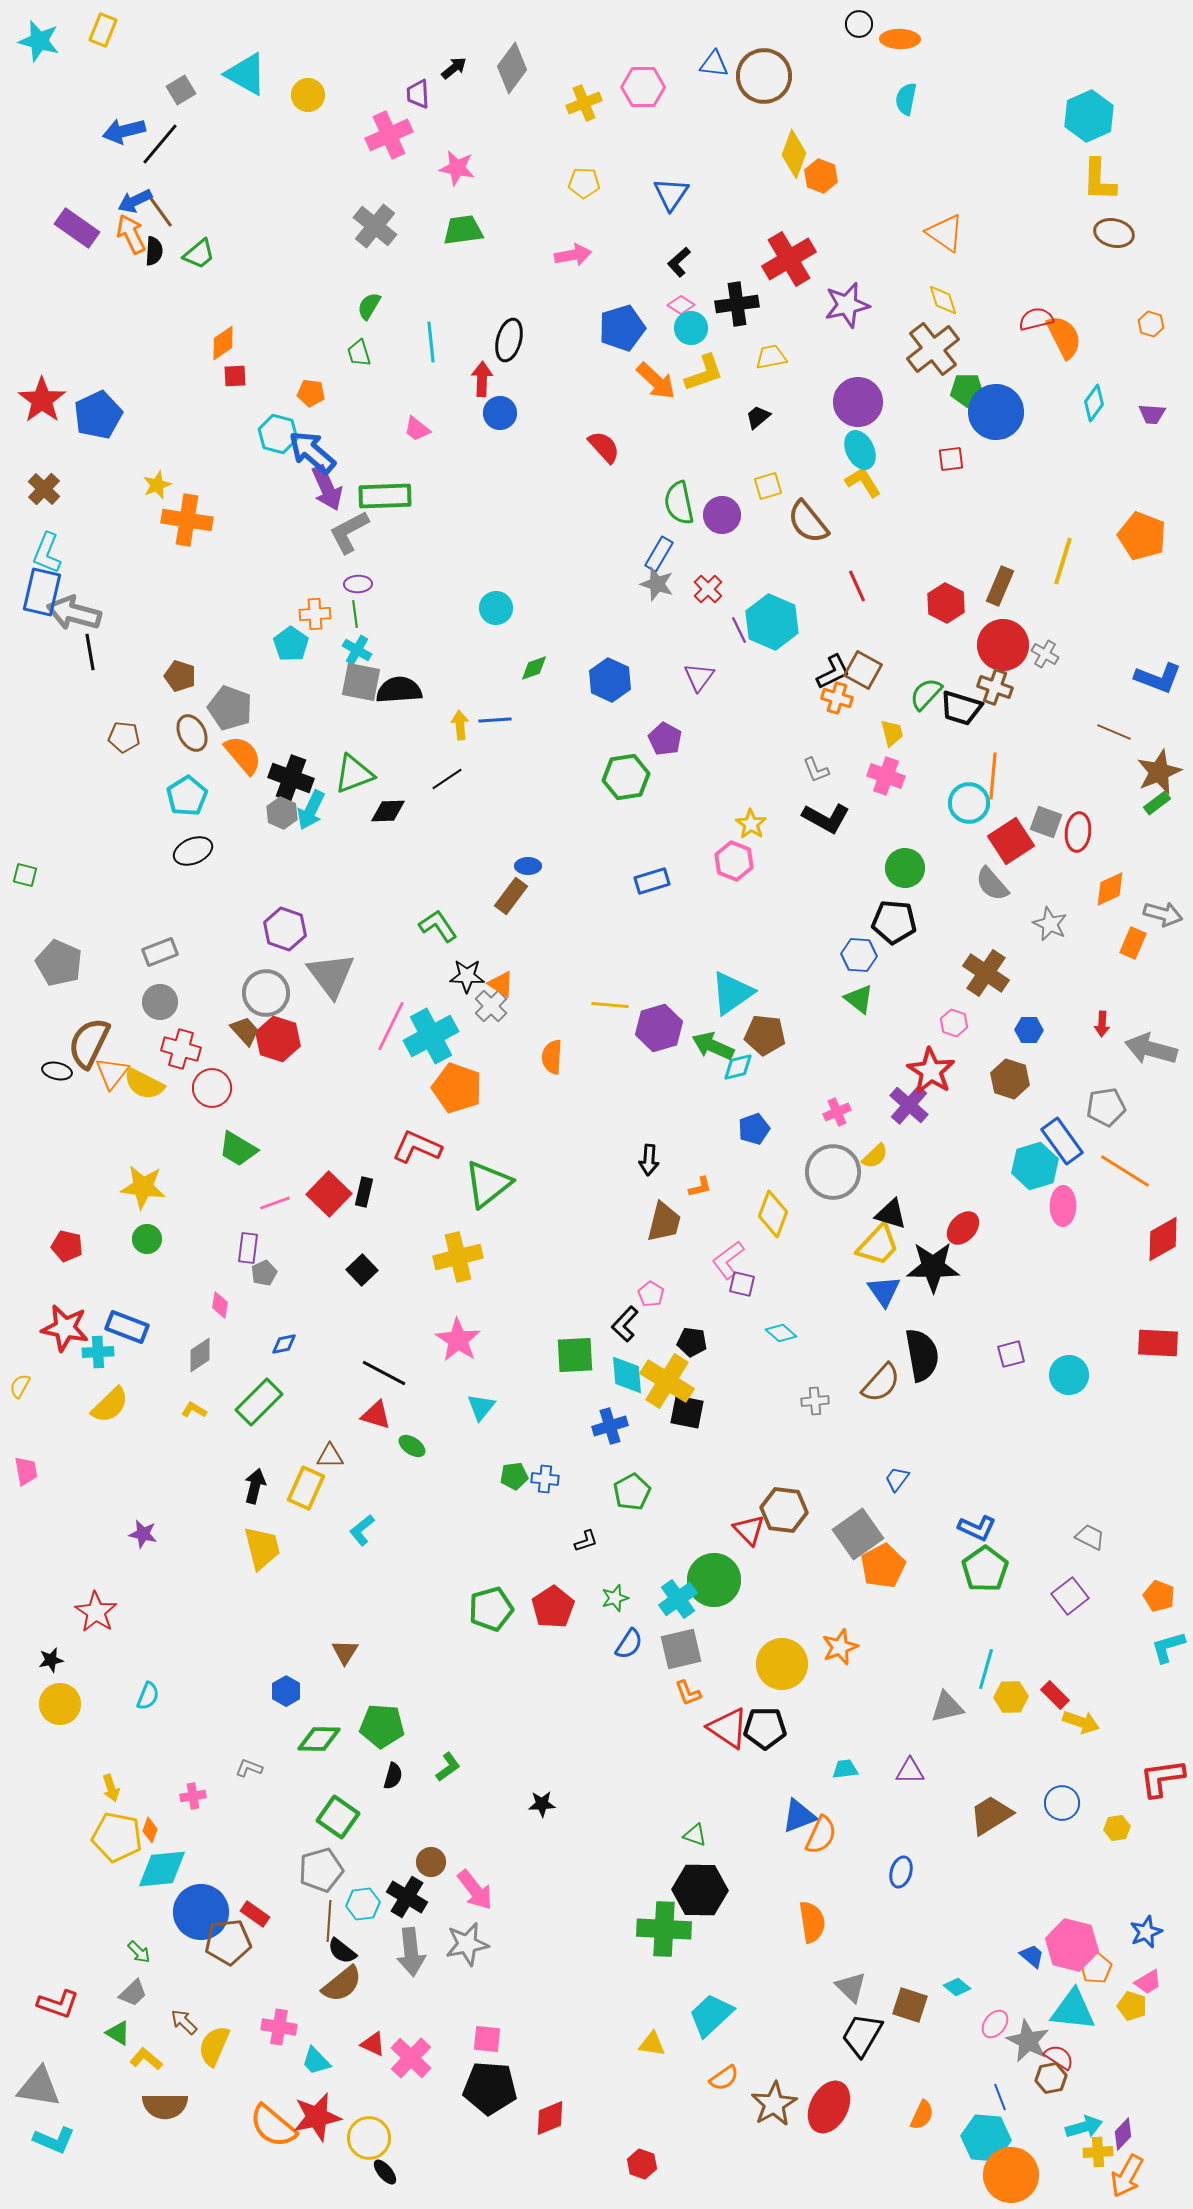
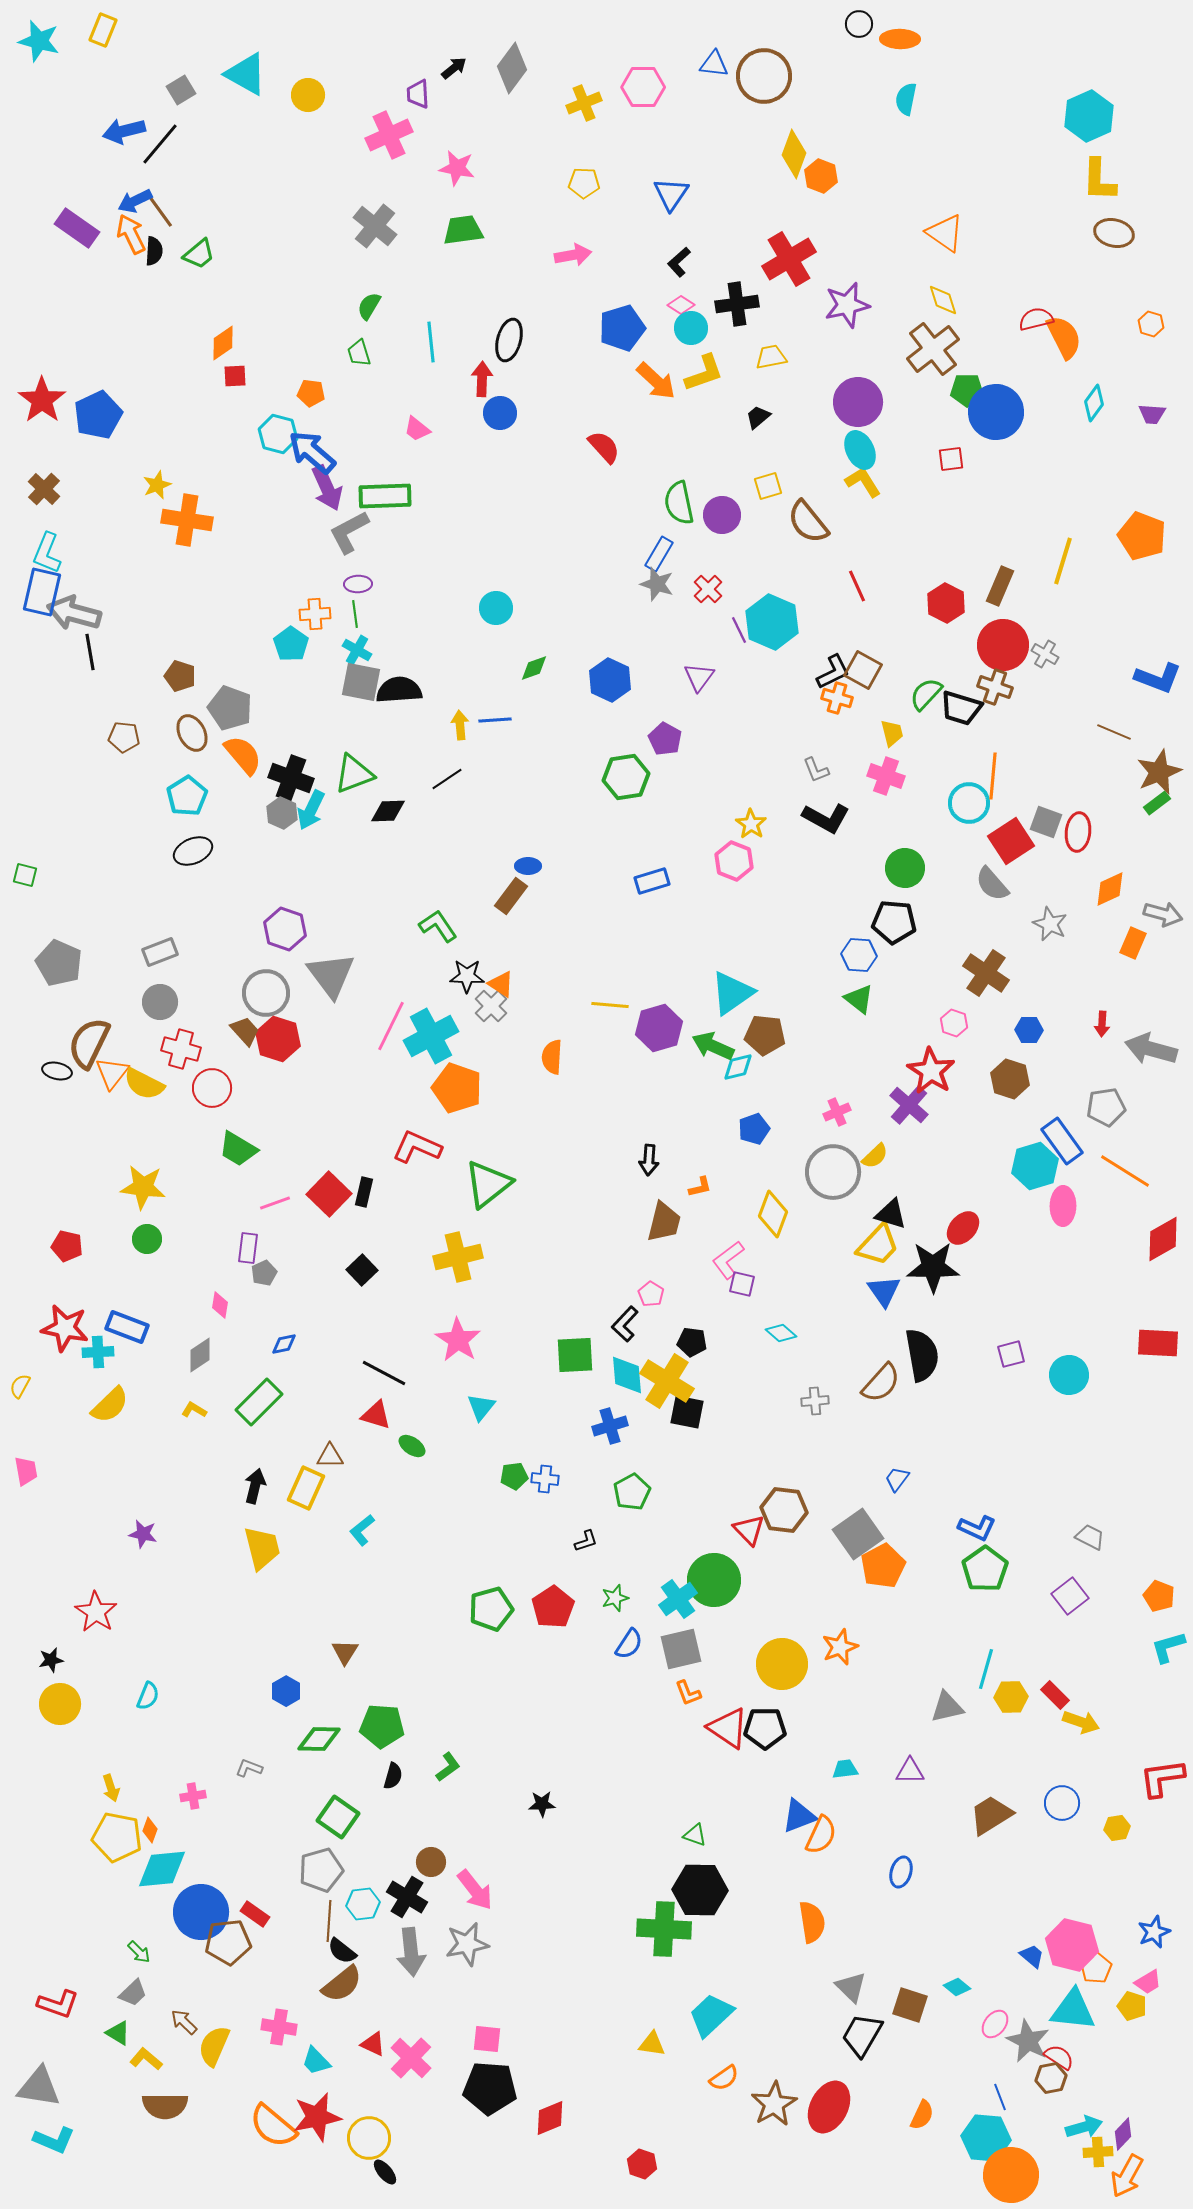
blue star at (1146, 1932): moved 8 px right
